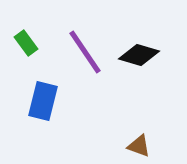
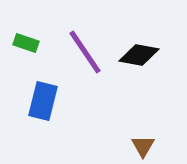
green rectangle: rotated 35 degrees counterclockwise
black diamond: rotated 6 degrees counterclockwise
brown triangle: moved 4 px right; rotated 40 degrees clockwise
